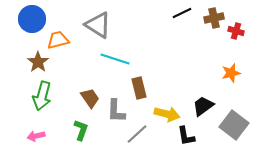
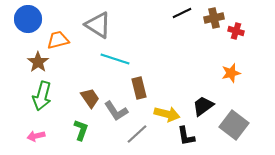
blue circle: moved 4 px left
gray L-shape: rotated 35 degrees counterclockwise
